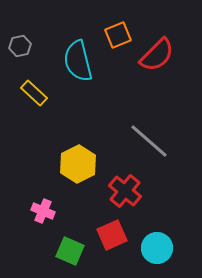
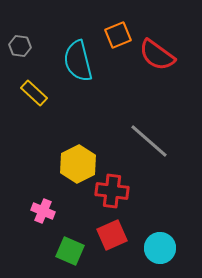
gray hexagon: rotated 20 degrees clockwise
red semicircle: rotated 81 degrees clockwise
red cross: moved 13 px left; rotated 32 degrees counterclockwise
cyan circle: moved 3 px right
